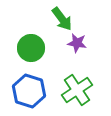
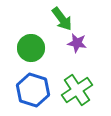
blue hexagon: moved 4 px right, 1 px up
